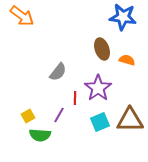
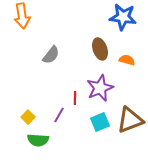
orange arrow: rotated 45 degrees clockwise
brown ellipse: moved 2 px left
gray semicircle: moved 7 px left, 17 px up
purple star: moved 2 px right; rotated 12 degrees clockwise
yellow square: moved 1 px down; rotated 16 degrees counterclockwise
brown triangle: rotated 20 degrees counterclockwise
green semicircle: moved 2 px left, 5 px down
